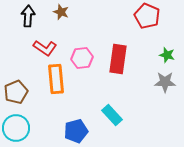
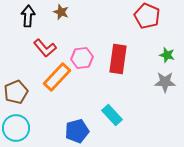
red L-shape: rotated 15 degrees clockwise
orange rectangle: moved 1 px right, 2 px up; rotated 48 degrees clockwise
blue pentagon: moved 1 px right
